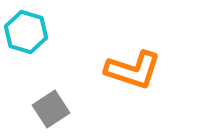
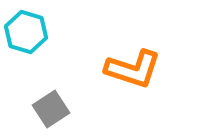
orange L-shape: moved 1 px up
